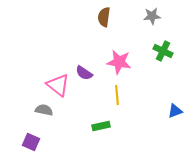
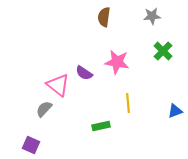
green cross: rotated 18 degrees clockwise
pink star: moved 2 px left
yellow line: moved 11 px right, 8 px down
gray semicircle: moved 1 px up; rotated 60 degrees counterclockwise
purple square: moved 3 px down
